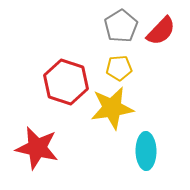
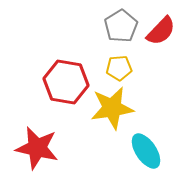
red hexagon: rotated 9 degrees counterclockwise
cyan ellipse: rotated 33 degrees counterclockwise
